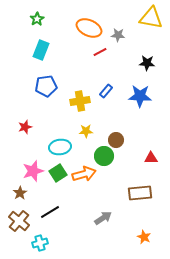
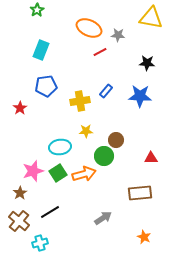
green star: moved 9 px up
red star: moved 5 px left, 19 px up; rotated 16 degrees counterclockwise
